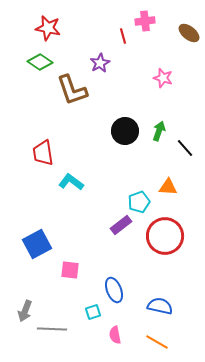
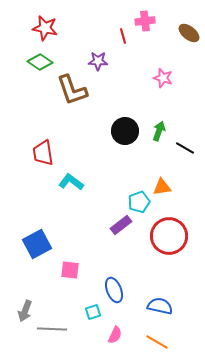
red star: moved 3 px left
purple star: moved 2 px left, 2 px up; rotated 30 degrees clockwise
black line: rotated 18 degrees counterclockwise
orange triangle: moved 6 px left; rotated 12 degrees counterclockwise
red circle: moved 4 px right
pink semicircle: rotated 144 degrees counterclockwise
